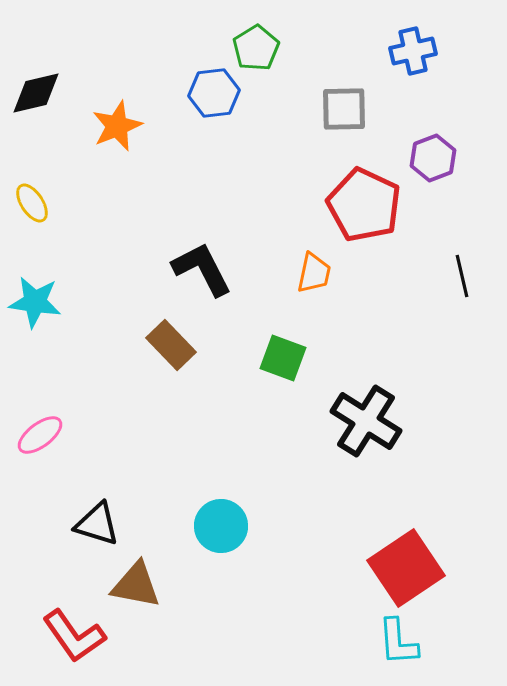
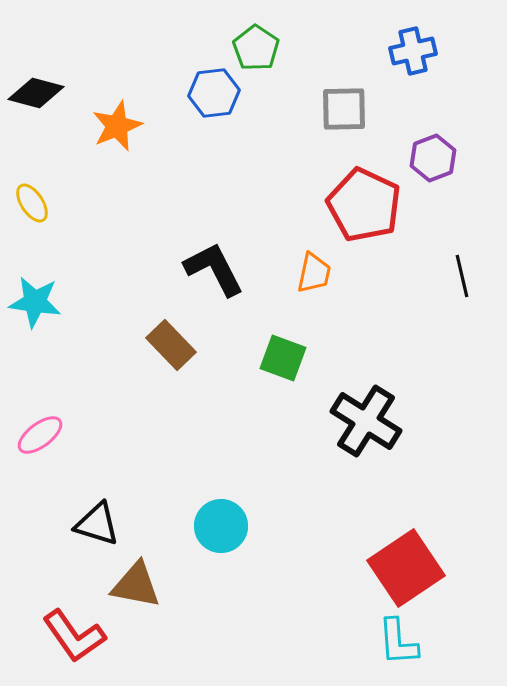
green pentagon: rotated 6 degrees counterclockwise
black diamond: rotated 28 degrees clockwise
black L-shape: moved 12 px right
